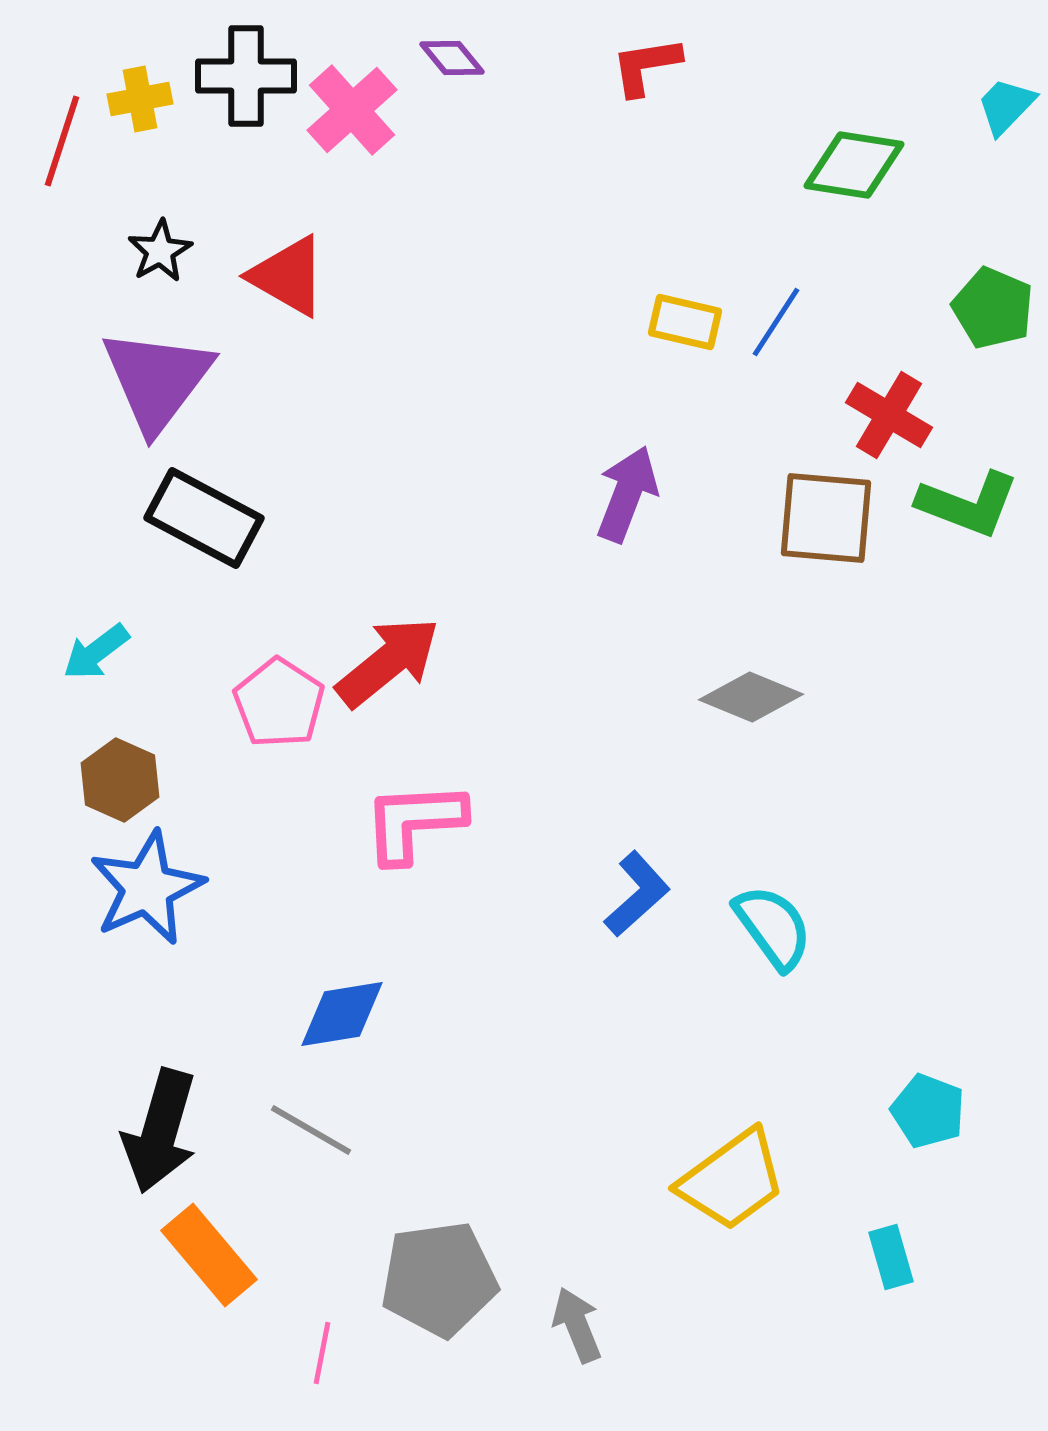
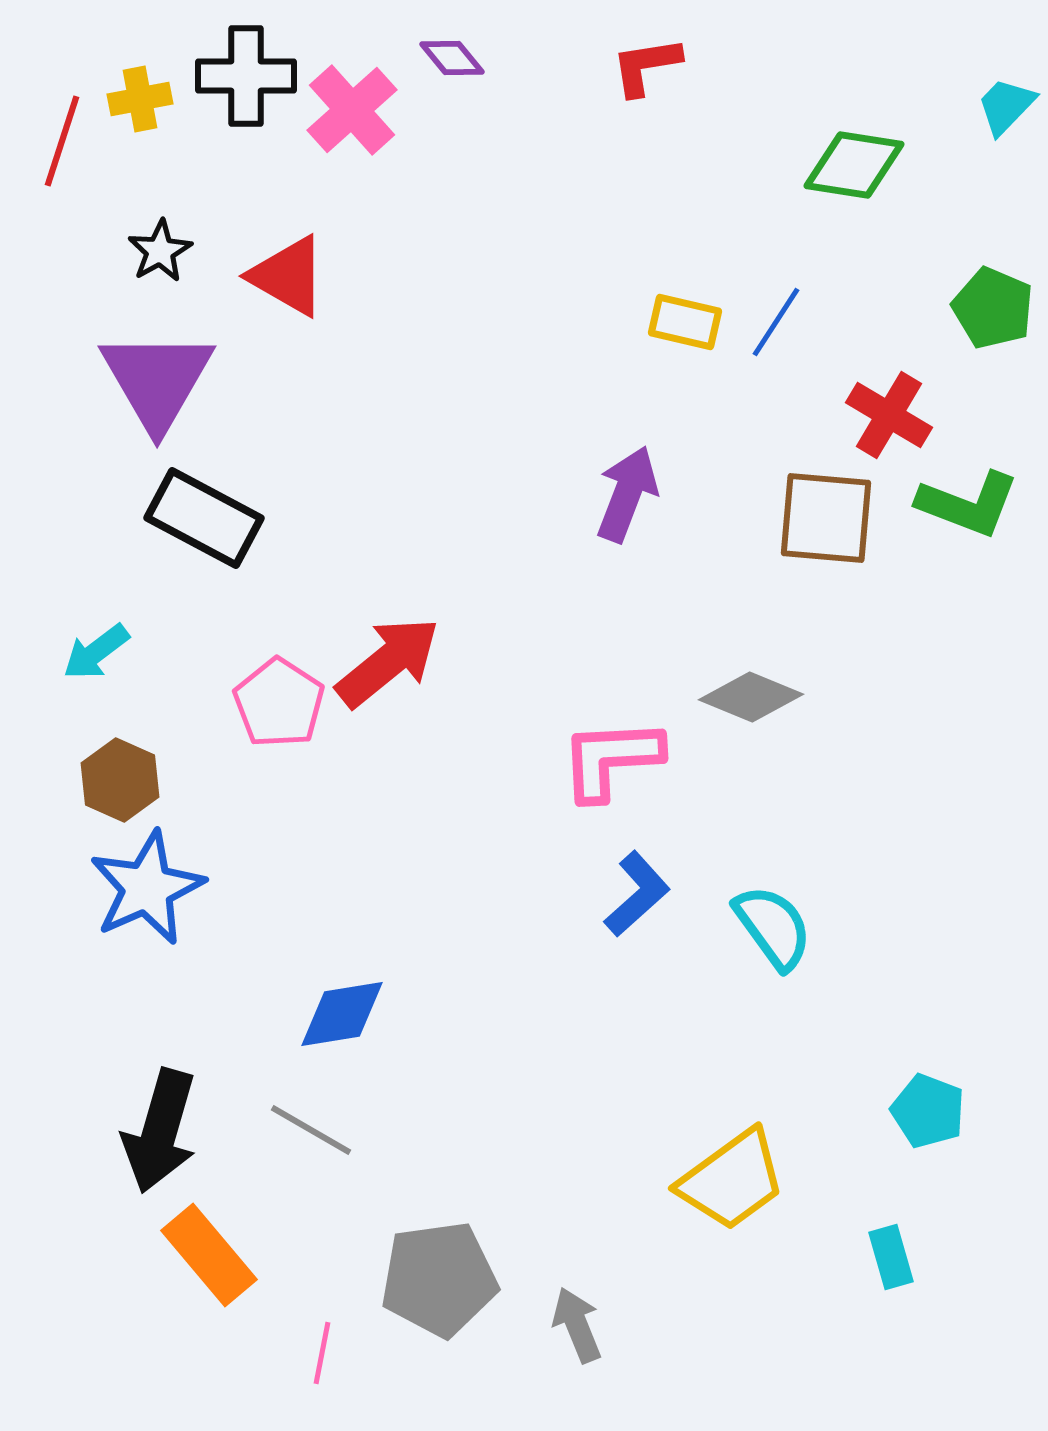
purple triangle: rotated 7 degrees counterclockwise
pink L-shape: moved 197 px right, 63 px up
